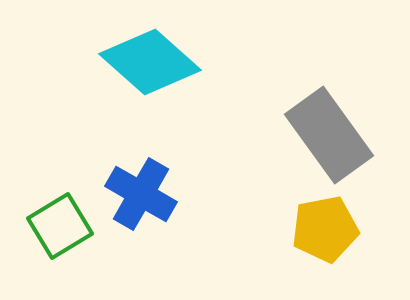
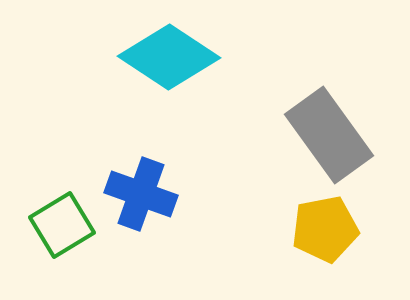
cyan diamond: moved 19 px right, 5 px up; rotated 8 degrees counterclockwise
blue cross: rotated 10 degrees counterclockwise
green square: moved 2 px right, 1 px up
